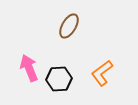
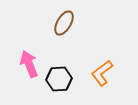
brown ellipse: moved 5 px left, 3 px up
pink arrow: moved 4 px up
